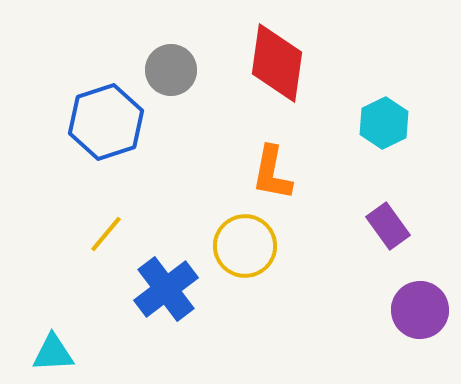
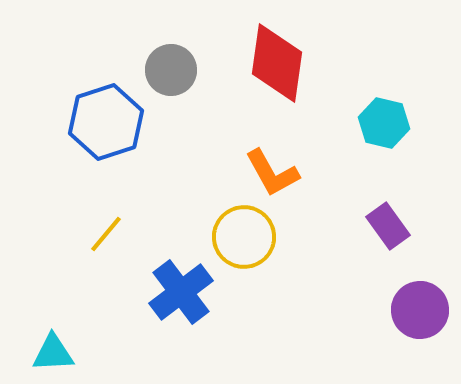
cyan hexagon: rotated 21 degrees counterclockwise
orange L-shape: rotated 40 degrees counterclockwise
yellow circle: moved 1 px left, 9 px up
blue cross: moved 15 px right, 3 px down
